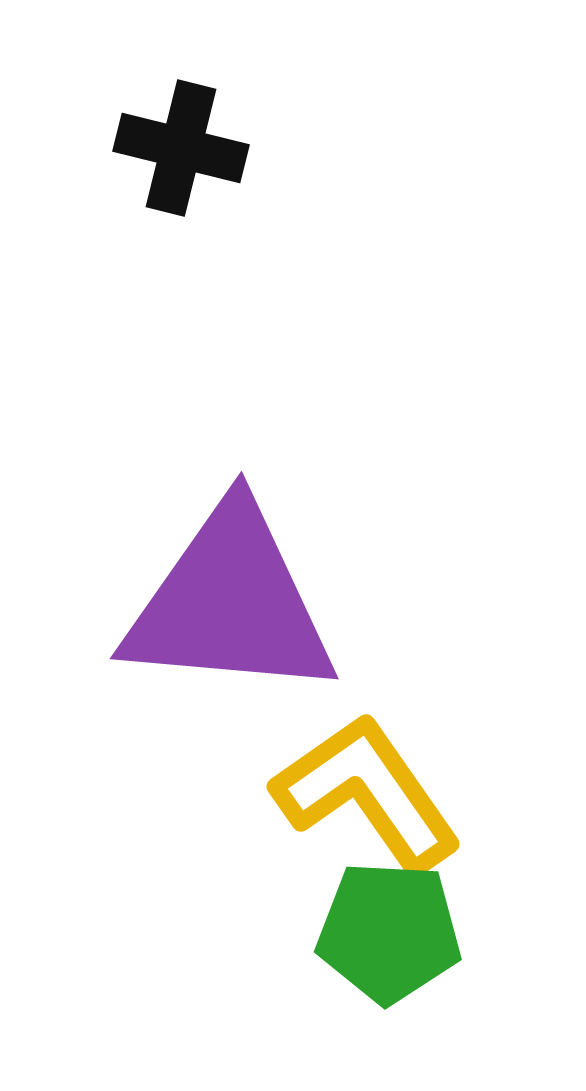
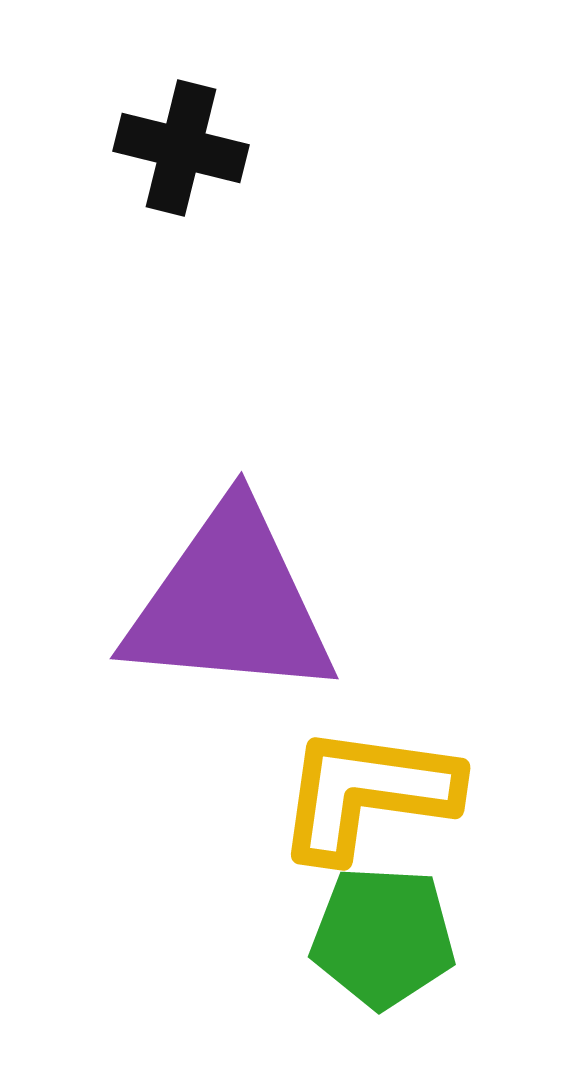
yellow L-shape: rotated 47 degrees counterclockwise
green pentagon: moved 6 px left, 5 px down
